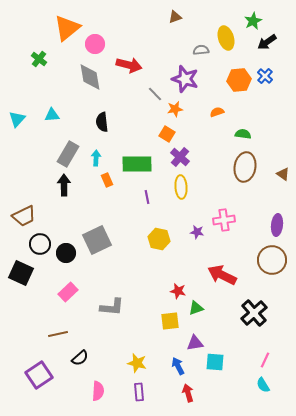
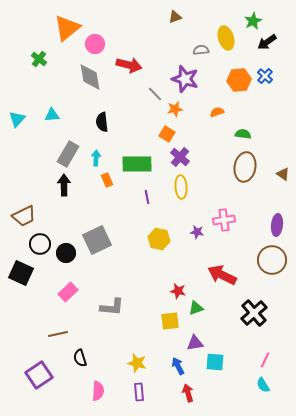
black semicircle at (80, 358): rotated 114 degrees clockwise
